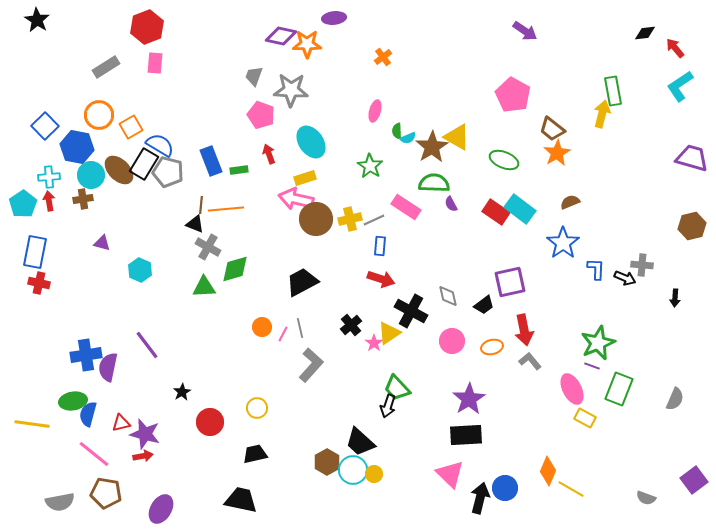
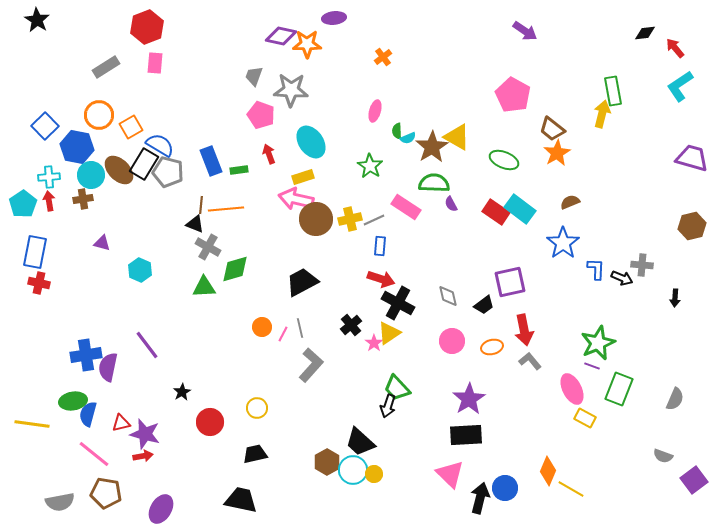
yellow rectangle at (305, 178): moved 2 px left, 1 px up
black arrow at (625, 278): moved 3 px left
black cross at (411, 311): moved 13 px left, 8 px up
gray semicircle at (646, 498): moved 17 px right, 42 px up
